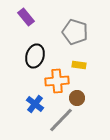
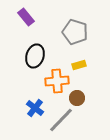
yellow rectangle: rotated 24 degrees counterclockwise
blue cross: moved 4 px down
